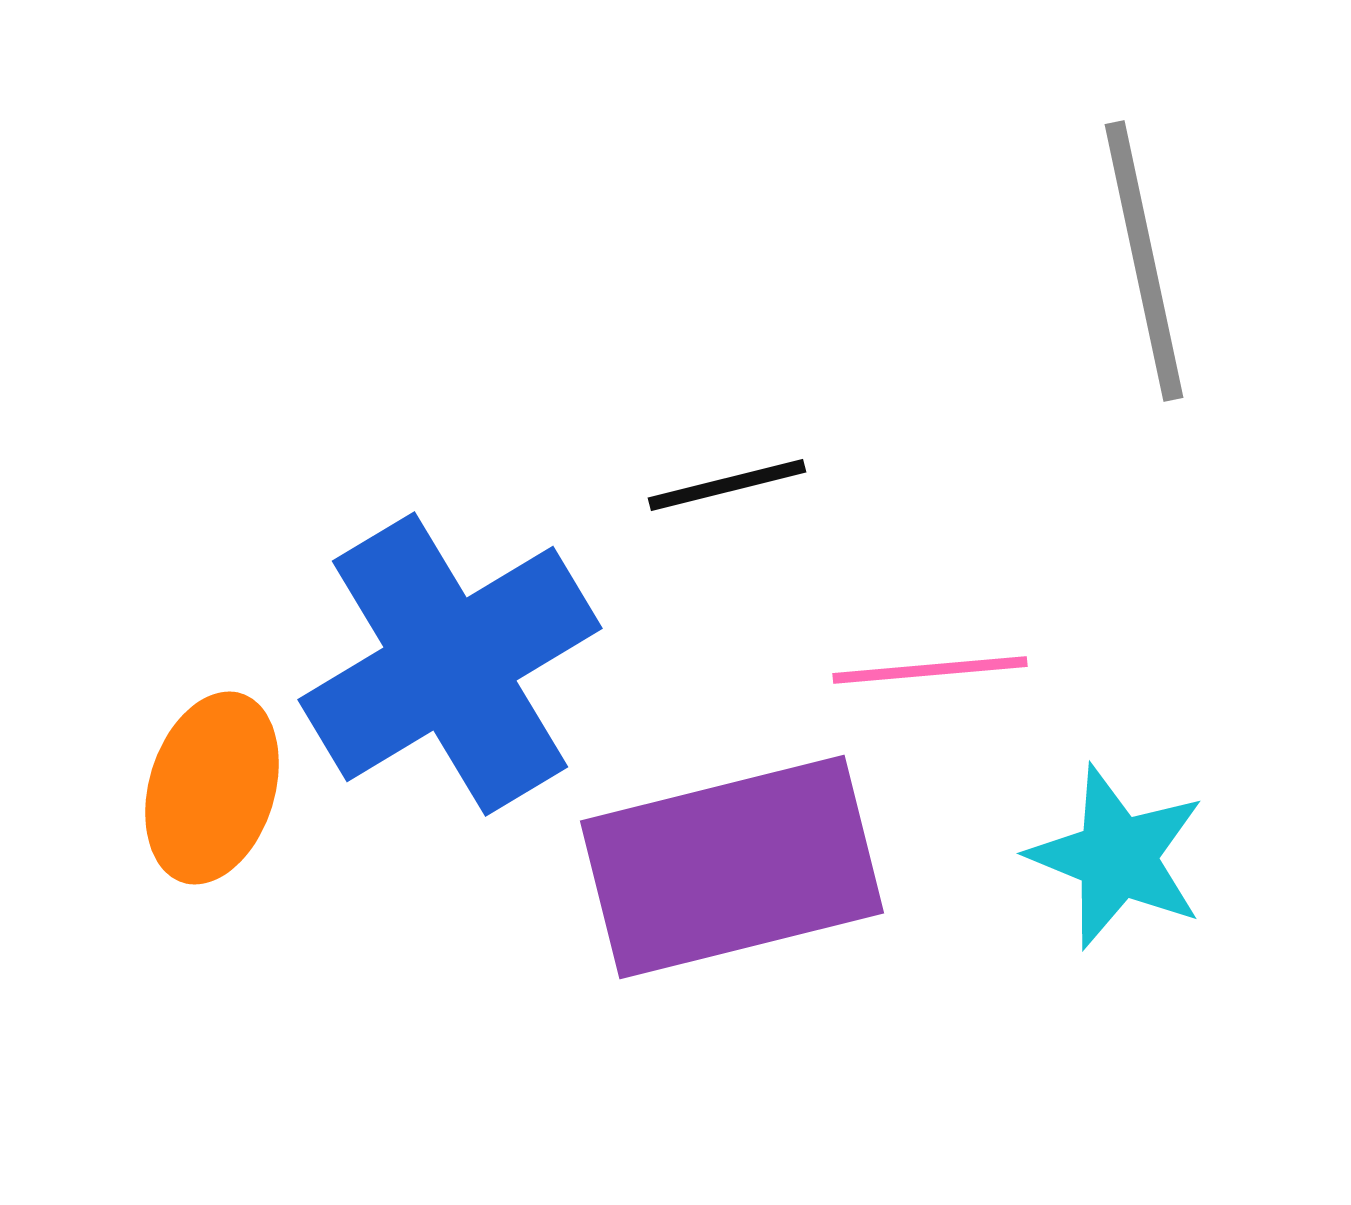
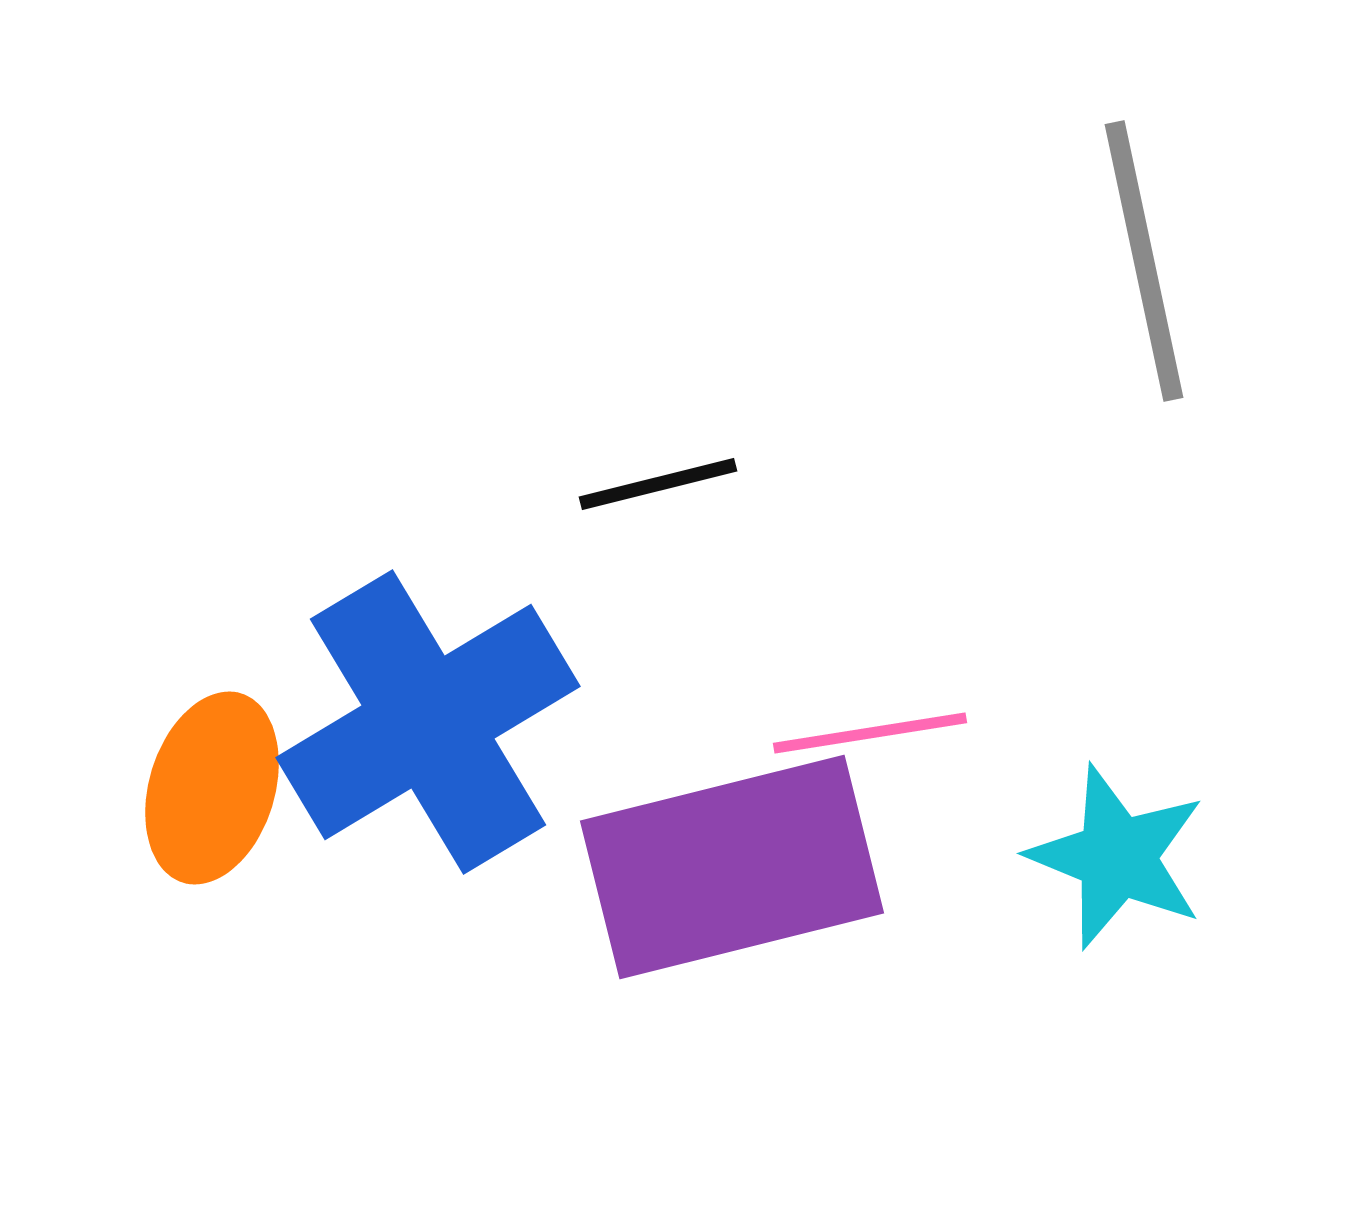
black line: moved 69 px left, 1 px up
blue cross: moved 22 px left, 58 px down
pink line: moved 60 px left, 63 px down; rotated 4 degrees counterclockwise
